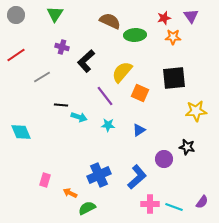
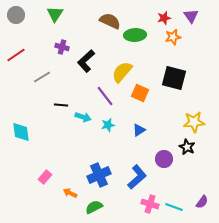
orange star: rotated 14 degrees counterclockwise
black square: rotated 20 degrees clockwise
yellow star: moved 2 px left, 11 px down
cyan arrow: moved 4 px right
cyan star: rotated 16 degrees counterclockwise
cyan diamond: rotated 15 degrees clockwise
black star: rotated 14 degrees clockwise
pink rectangle: moved 3 px up; rotated 24 degrees clockwise
pink cross: rotated 18 degrees clockwise
green semicircle: moved 7 px right, 1 px up
